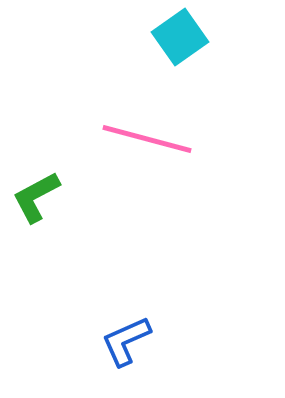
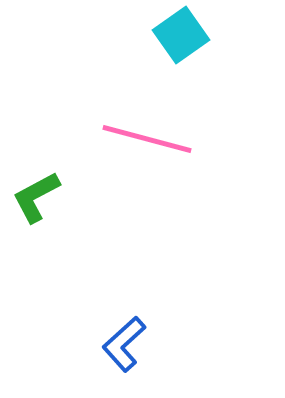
cyan square: moved 1 px right, 2 px up
blue L-shape: moved 2 px left, 3 px down; rotated 18 degrees counterclockwise
